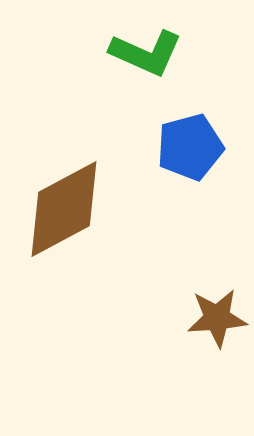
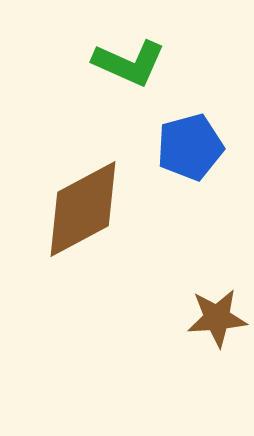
green L-shape: moved 17 px left, 10 px down
brown diamond: moved 19 px right
